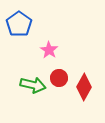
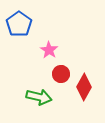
red circle: moved 2 px right, 4 px up
green arrow: moved 6 px right, 12 px down
